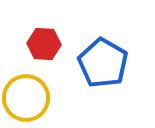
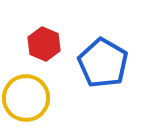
red hexagon: rotated 20 degrees clockwise
